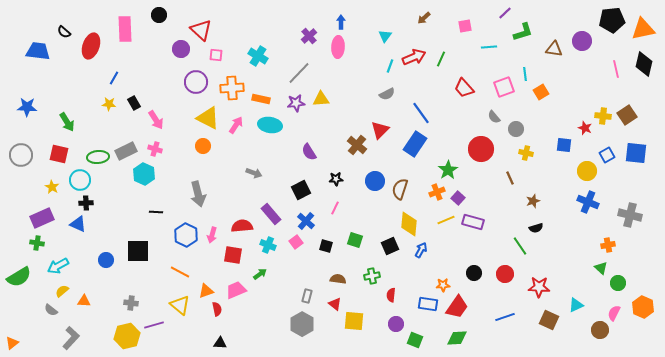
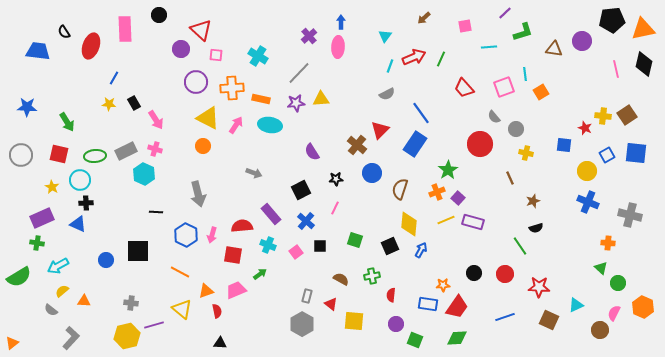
black semicircle at (64, 32): rotated 16 degrees clockwise
red circle at (481, 149): moved 1 px left, 5 px up
purple semicircle at (309, 152): moved 3 px right
green ellipse at (98, 157): moved 3 px left, 1 px up
blue circle at (375, 181): moved 3 px left, 8 px up
pink square at (296, 242): moved 10 px down
orange cross at (608, 245): moved 2 px up; rotated 16 degrees clockwise
black square at (326, 246): moved 6 px left; rotated 16 degrees counterclockwise
brown semicircle at (338, 279): moved 3 px right; rotated 21 degrees clockwise
red triangle at (335, 304): moved 4 px left
yellow triangle at (180, 305): moved 2 px right, 4 px down
red semicircle at (217, 309): moved 2 px down
